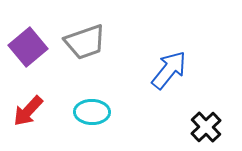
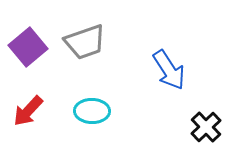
blue arrow: rotated 108 degrees clockwise
cyan ellipse: moved 1 px up
